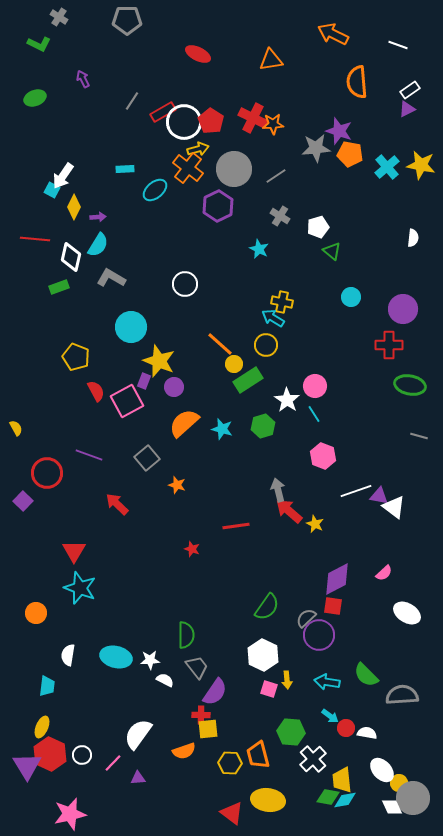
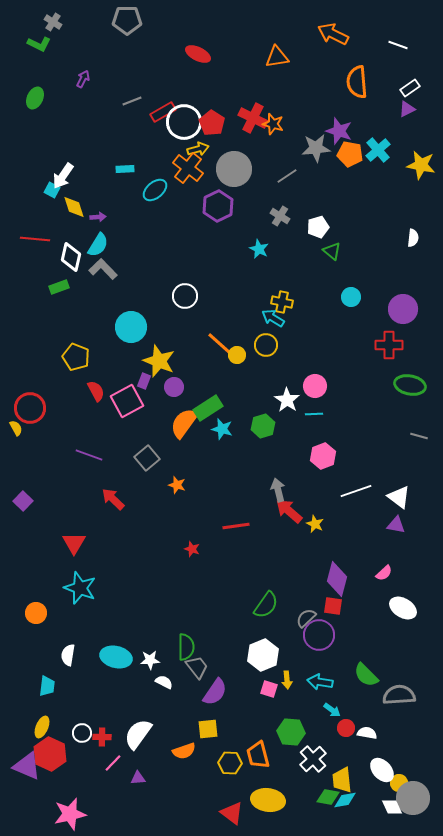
gray cross at (59, 17): moved 6 px left, 5 px down
orange triangle at (271, 60): moved 6 px right, 3 px up
purple arrow at (83, 79): rotated 54 degrees clockwise
white rectangle at (410, 90): moved 2 px up
green ellipse at (35, 98): rotated 45 degrees counterclockwise
gray line at (132, 101): rotated 36 degrees clockwise
red pentagon at (211, 121): moved 1 px right, 2 px down
orange star at (273, 124): rotated 20 degrees clockwise
cyan cross at (387, 167): moved 9 px left, 17 px up
gray line at (276, 176): moved 11 px right
yellow diamond at (74, 207): rotated 45 degrees counterclockwise
gray L-shape at (111, 278): moved 8 px left, 9 px up; rotated 16 degrees clockwise
white circle at (185, 284): moved 12 px down
yellow circle at (234, 364): moved 3 px right, 9 px up
green rectangle at (248, 380): moved 40 px left, 28 px down
cyan line at (314, 414): rotated 60 degrees counterclockwise
orange semicircle at (184, 423): rotated 12 degrees counterclockwise
pink hexagon at (323, 456): rotated 20 degrees clockwise
red circle at (47, 473): moved 17 px left, 65 px up
purple triangle at (379, 496): moved 17 px right, 29 px down
red arrow at (117, 504): moved 4 px left, 5 px up
white triangle at (394, 507): moved 5 px right, 10 px up
red triangle at (74, 551): moved 8 px up
purple diamond at (337, 579): rotated 48 degrees counterclockwise
green semicircle at (267, 607): moved 1 px left, 2 px up
white ellipse at (407, 613): moved 4 px left, 5 px up
green semicircle at (186, 635): moved 12 px down
white hexagon at (263, 655): rotated 12 degrees clockwise
white semicircle at (165, 680): moved 1 px left, 2 px down
cyan arrow at (327, 682): moved 7 px left
gray semicircle at (402, 695): moved 3 px left
red cross at (201, 715): moved 99 px left, 22 px down
cyan arrow at (330, 716): moved 2 px right, 6 px up
white circle at (82, 755): moved 22 px up
purple triangle at (27, 766): rotated 36 degrees counterclockwise
